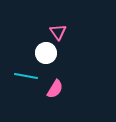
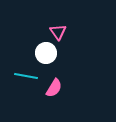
pink semicircle: moved 1 px left, 1 px up
